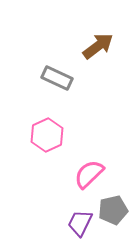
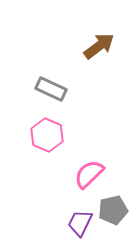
brown arrow: moved 1 px right
gray rectangle: moved 6 px left, 11 px down
pink hexagon: rotated 12 degrees counterclockwise
